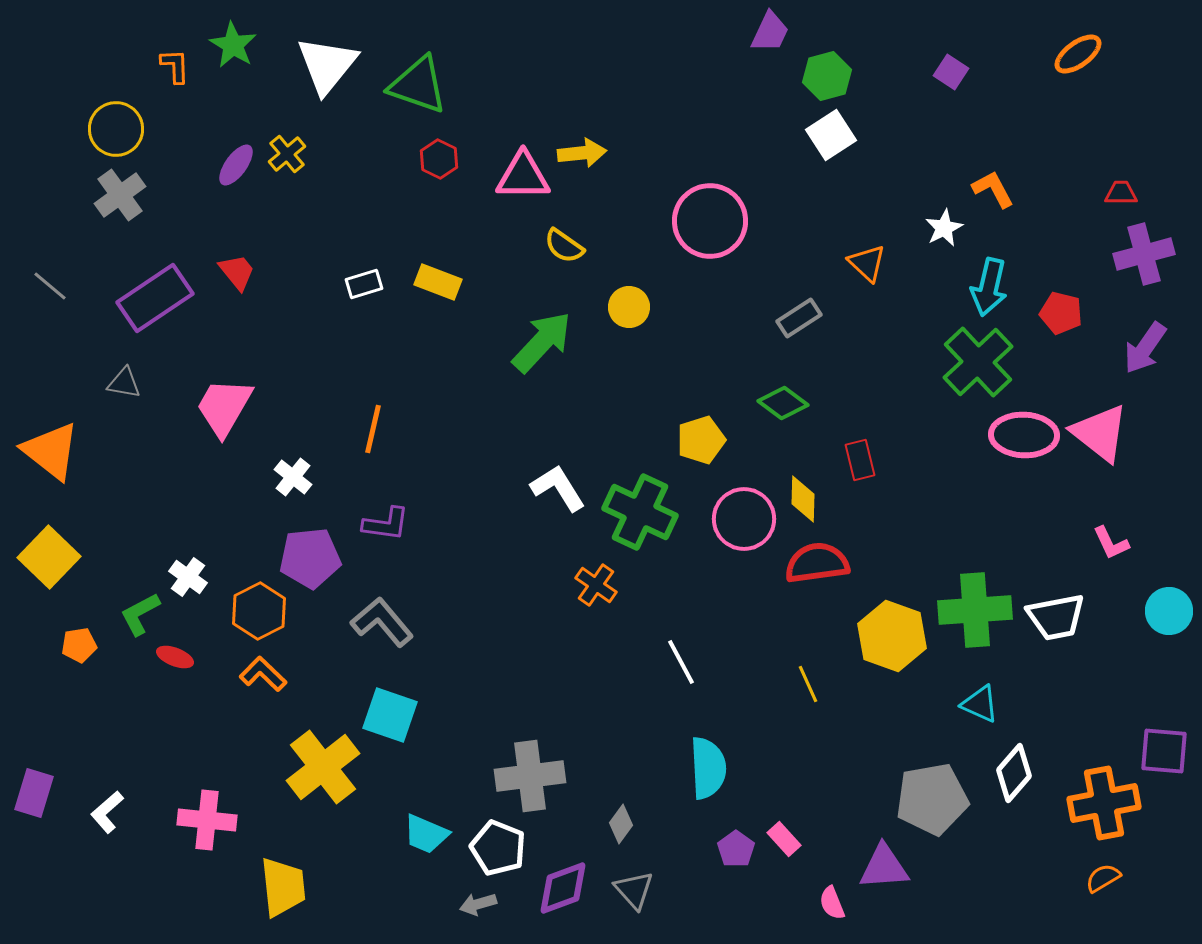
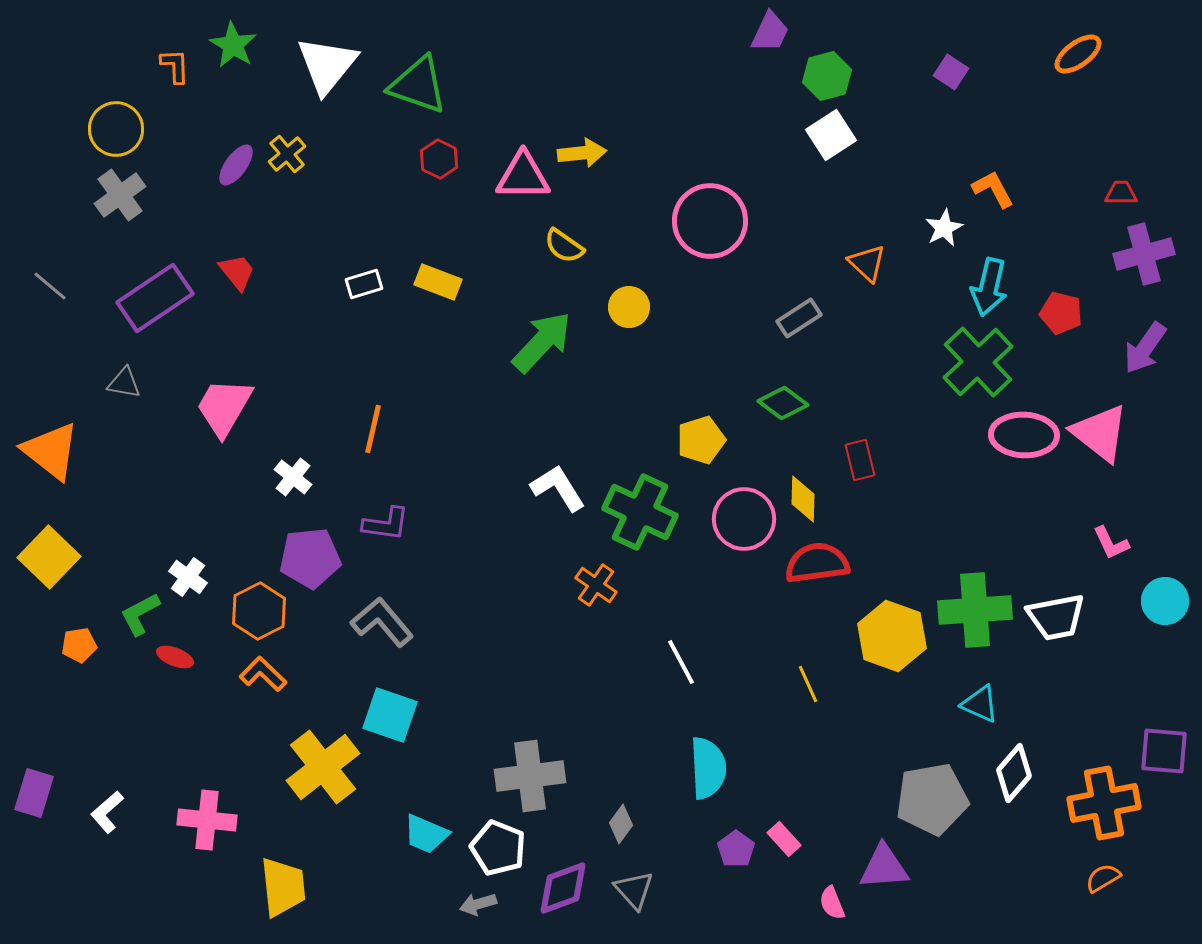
cyan circle at (1169, 611): moved 4 px left, 10 px up
